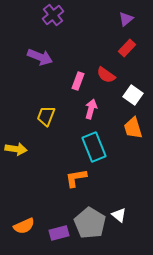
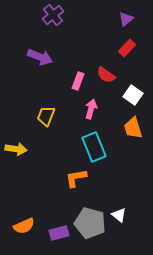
gray pentagon: rotated 16 degrees counterclockwise
